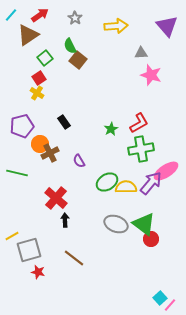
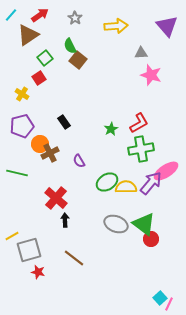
yellow cross: moved 15 px left, 1 px down
pink line: moved 1 px left, 1 px up; rotated 16 degrees counterclockwise
